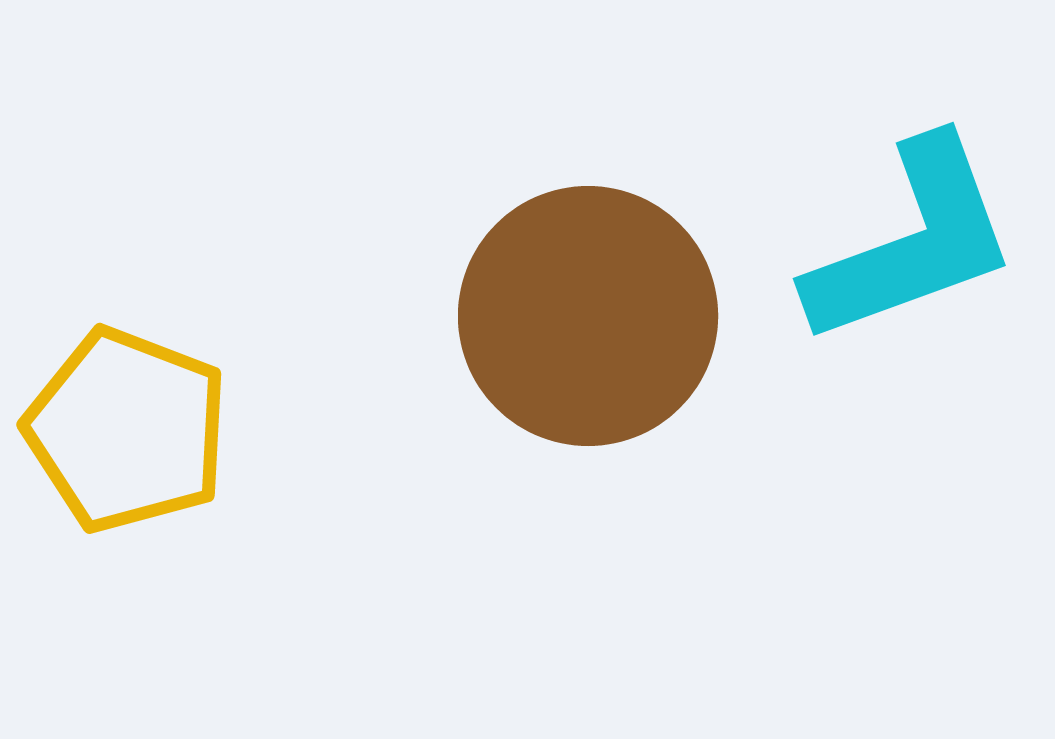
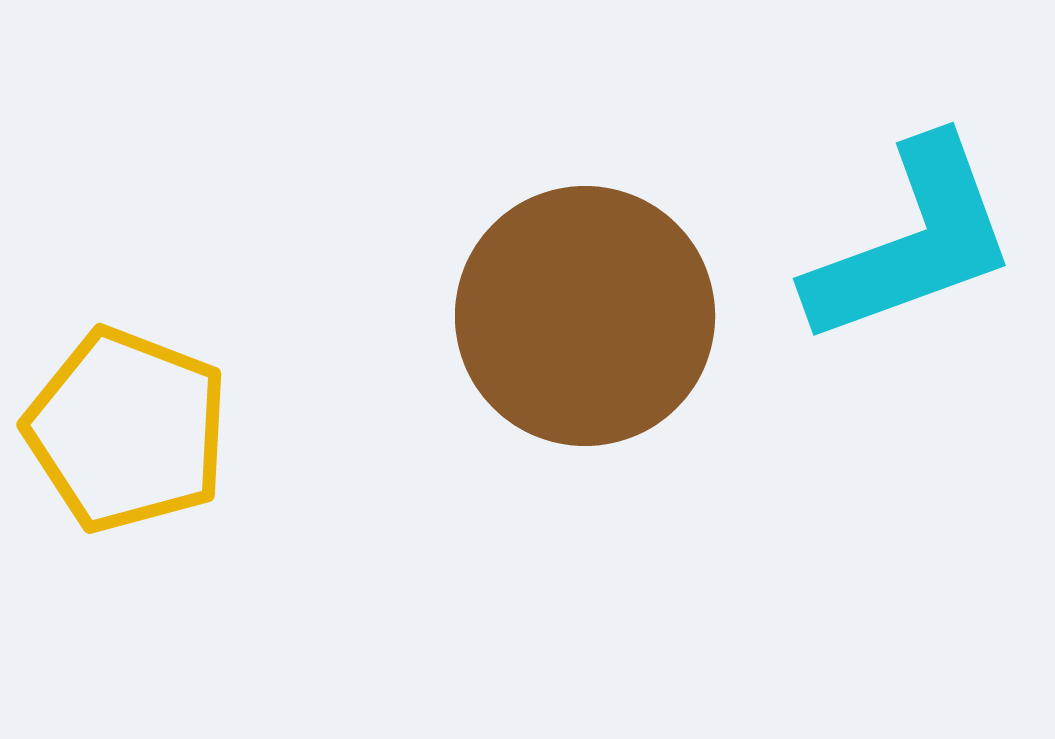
brown circle: moved 3 px left
